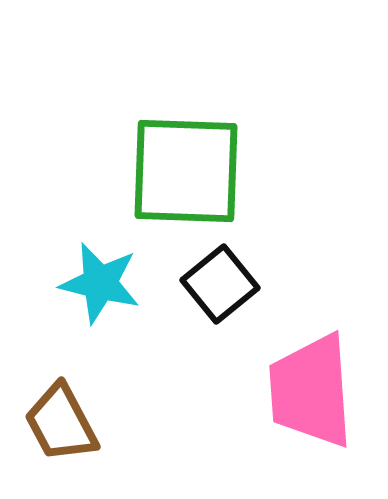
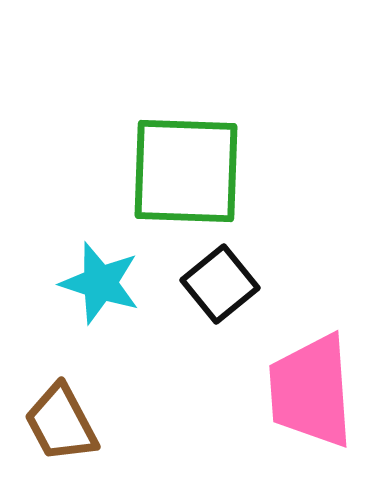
cyan star: rotated 4 degrees clockwise
